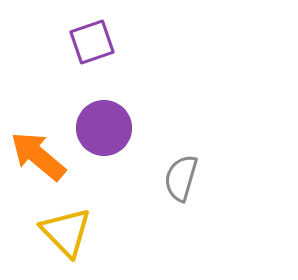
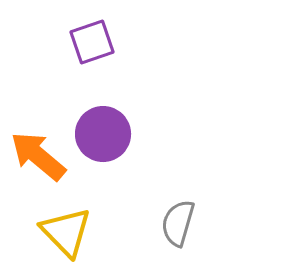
purple circle: moved 1 px left, 6 px down
gray semicircle: moved 3 px left, 45 px down
